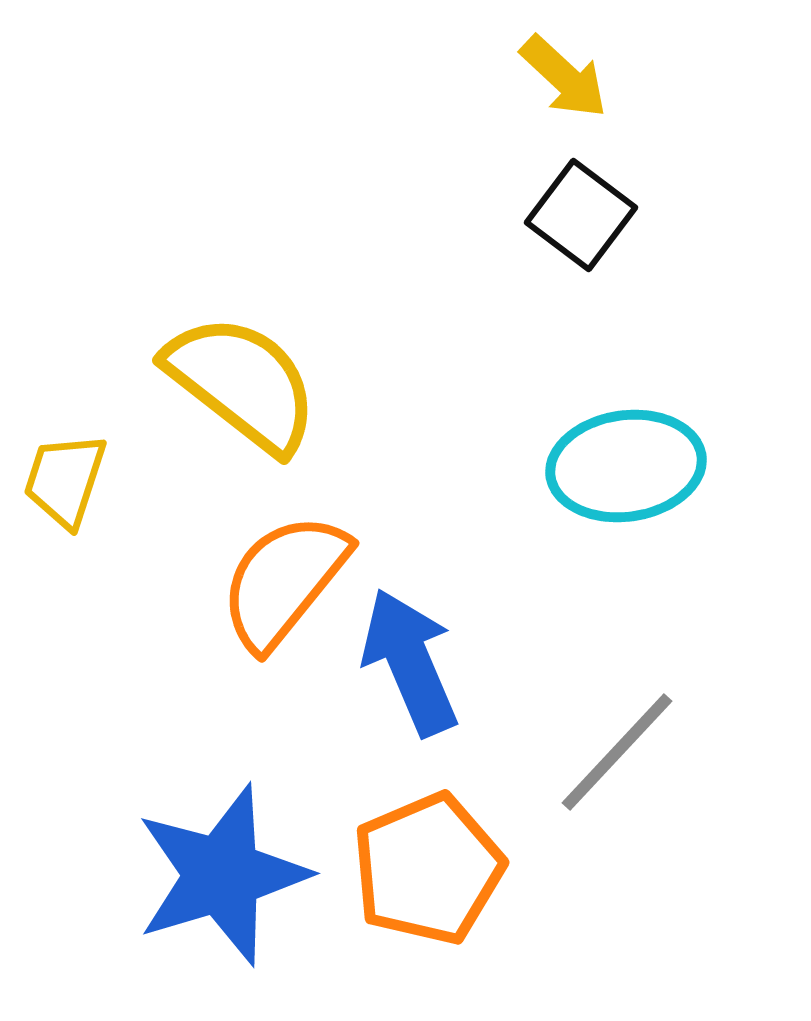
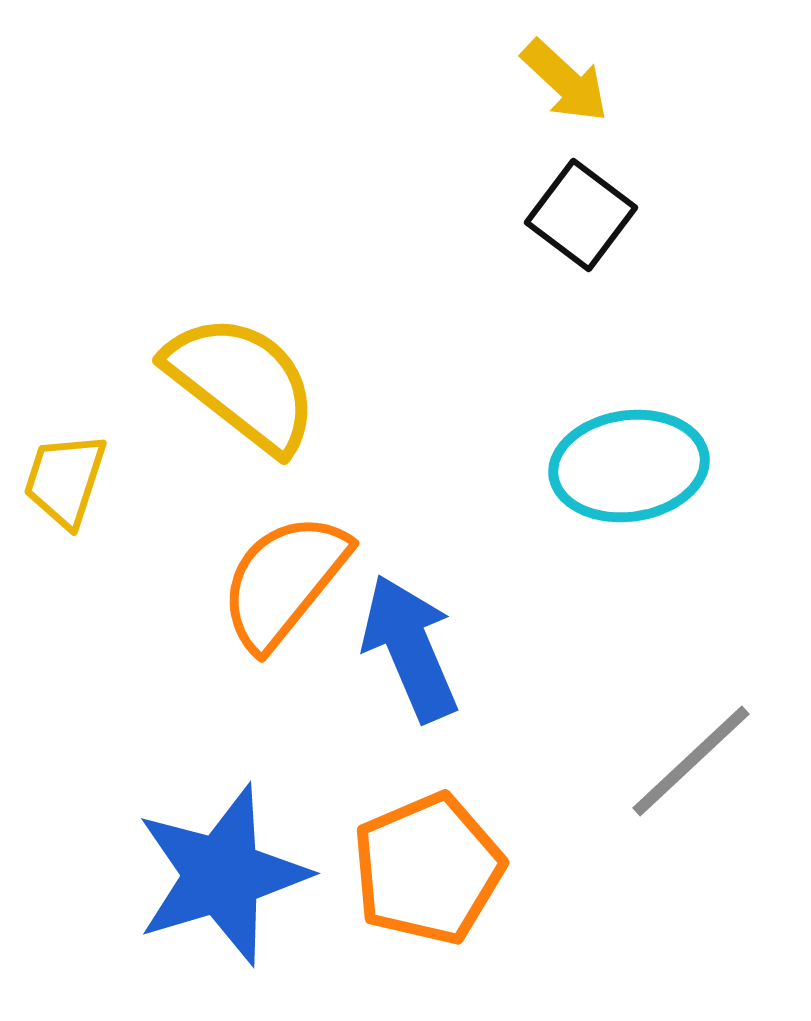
yellow arrow: moved 1 px right, 4 px down
cyan ellipse: moved 3 px right
blue arrow: moved 14 px up
gray line: moved 74 px right, 9 px down; rotated 4 degrees clockwise
